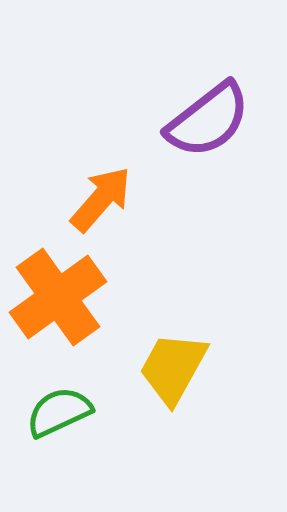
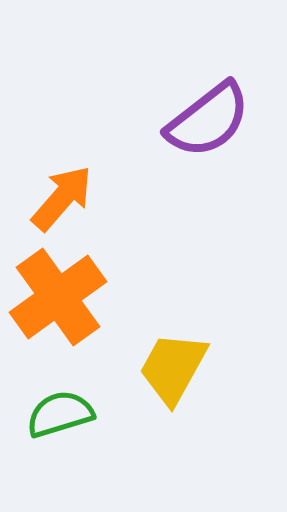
orange arrow: moved 39 px left, 1 px up
green semicircle: moved 1 px right, 2 px down; rotated 8 degrees clockwise
